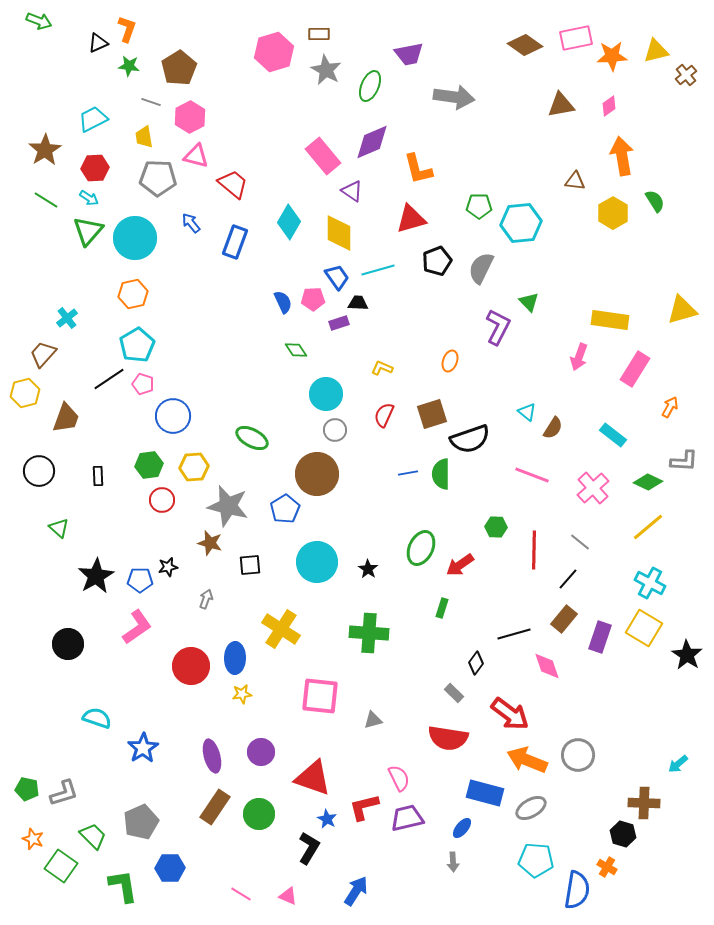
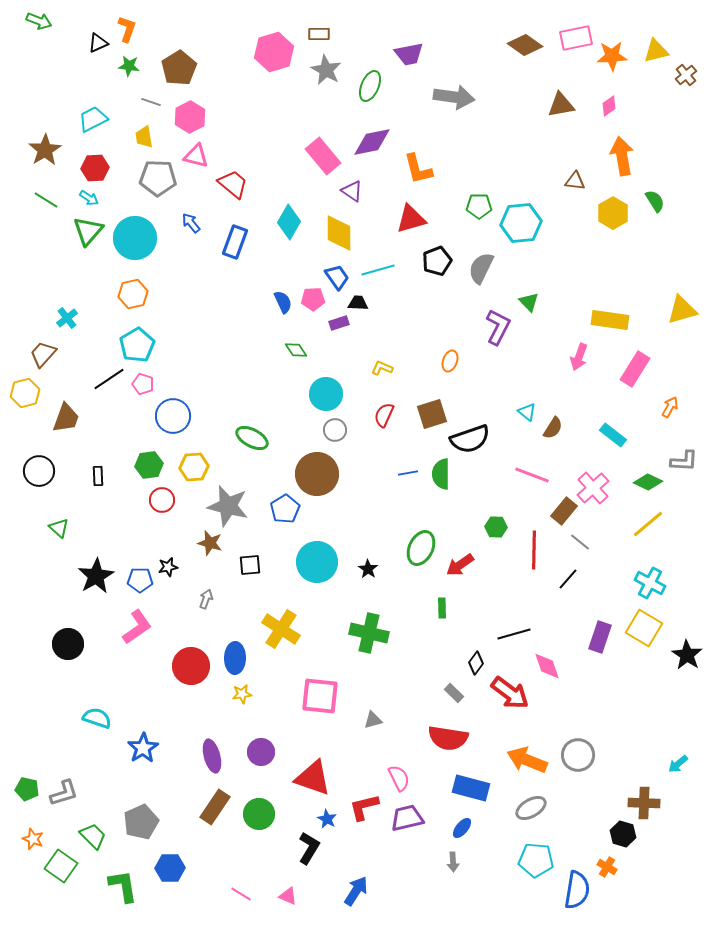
purple diamond at (372, 142): rotated 12 degrees clockwise
yellow line at (648, 527): moved 3 px up
green rectangle at (442, 608): rotated 18 degrees counterclockwise
brown rectangle at (564, 619): moved 108 px up
green cross at (369, 633): rotated 9 degrees clockwise
red arrow at (510, 714): moved 21 px up
blue rectangle at (485, 793): moved 14 px left, 5 px up
